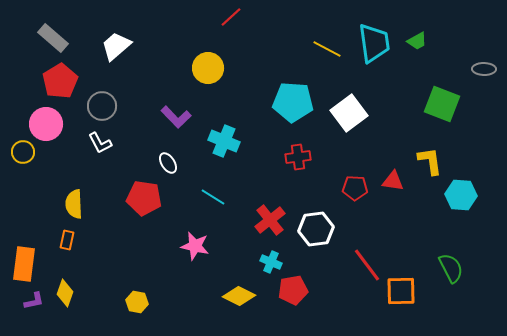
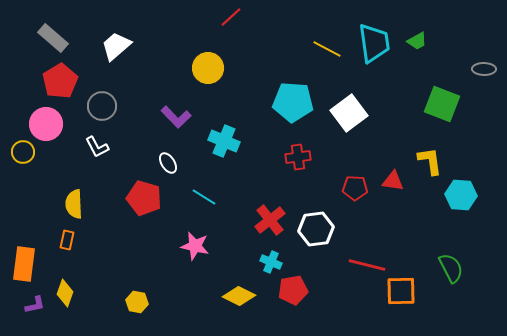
white L-shape at (100, 143): moved 3 px left, 4 px down
cyan line at (213, 197): moved 9 px left
red pentagon at (144, 198): rotated 8 degrees clockwise
red line at (367, 265): rotated 39 degrees counterclockwise
purple L-shape at (34, 301): moved 1 px right, 4 px down
